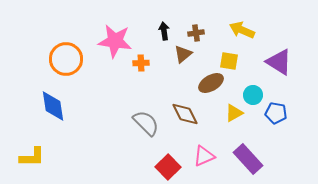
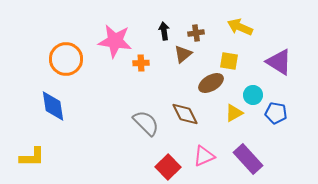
yellow arrow: moved 2 px left, 3 px up
